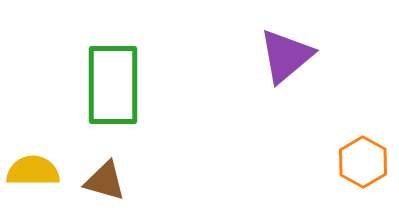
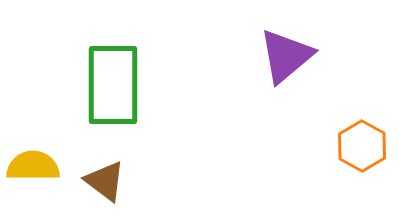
orange hexagon: moved 1 px left, 16 px up
yellow semicircle: moved 5 px up
brown triangle: rotated 21 degrees clockwise
